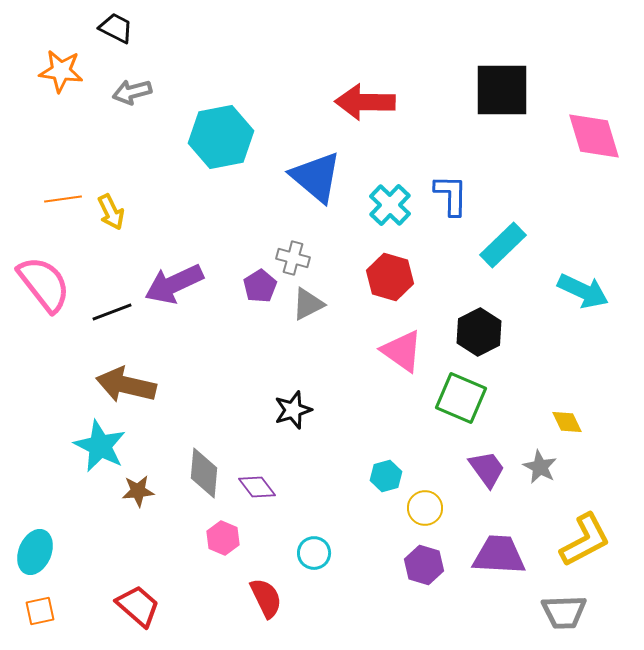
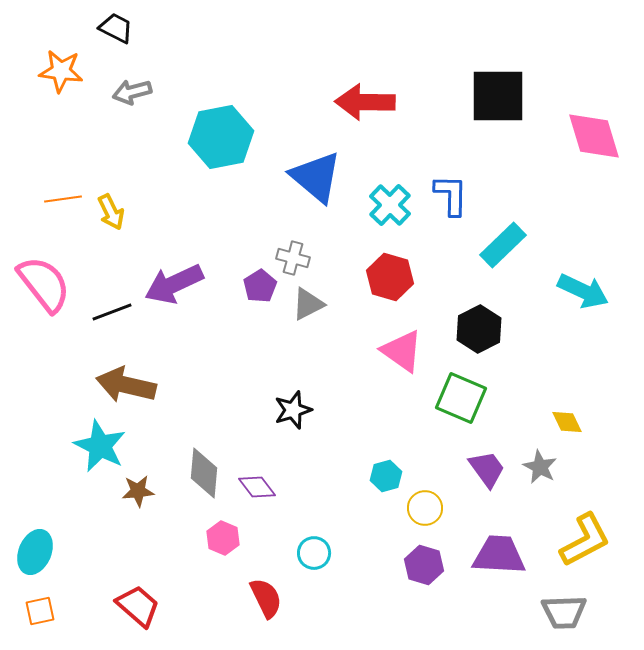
black square at (502, 90): moved 4 px left, 6 px down
black hexagon at (479, 332): moved 3 px up
